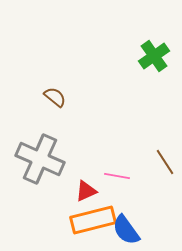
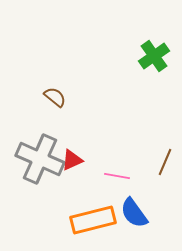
brown line: rotated 56 degrees clockwise
red triangle: moved 14 px left, 31 px up
blue semicircle: moved 8 px right, 17 px up
